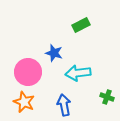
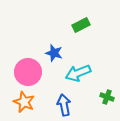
cyan arrow: rotated 15 degrees counterclockwise
